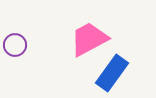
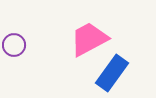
purple circle: moved 1 px left
